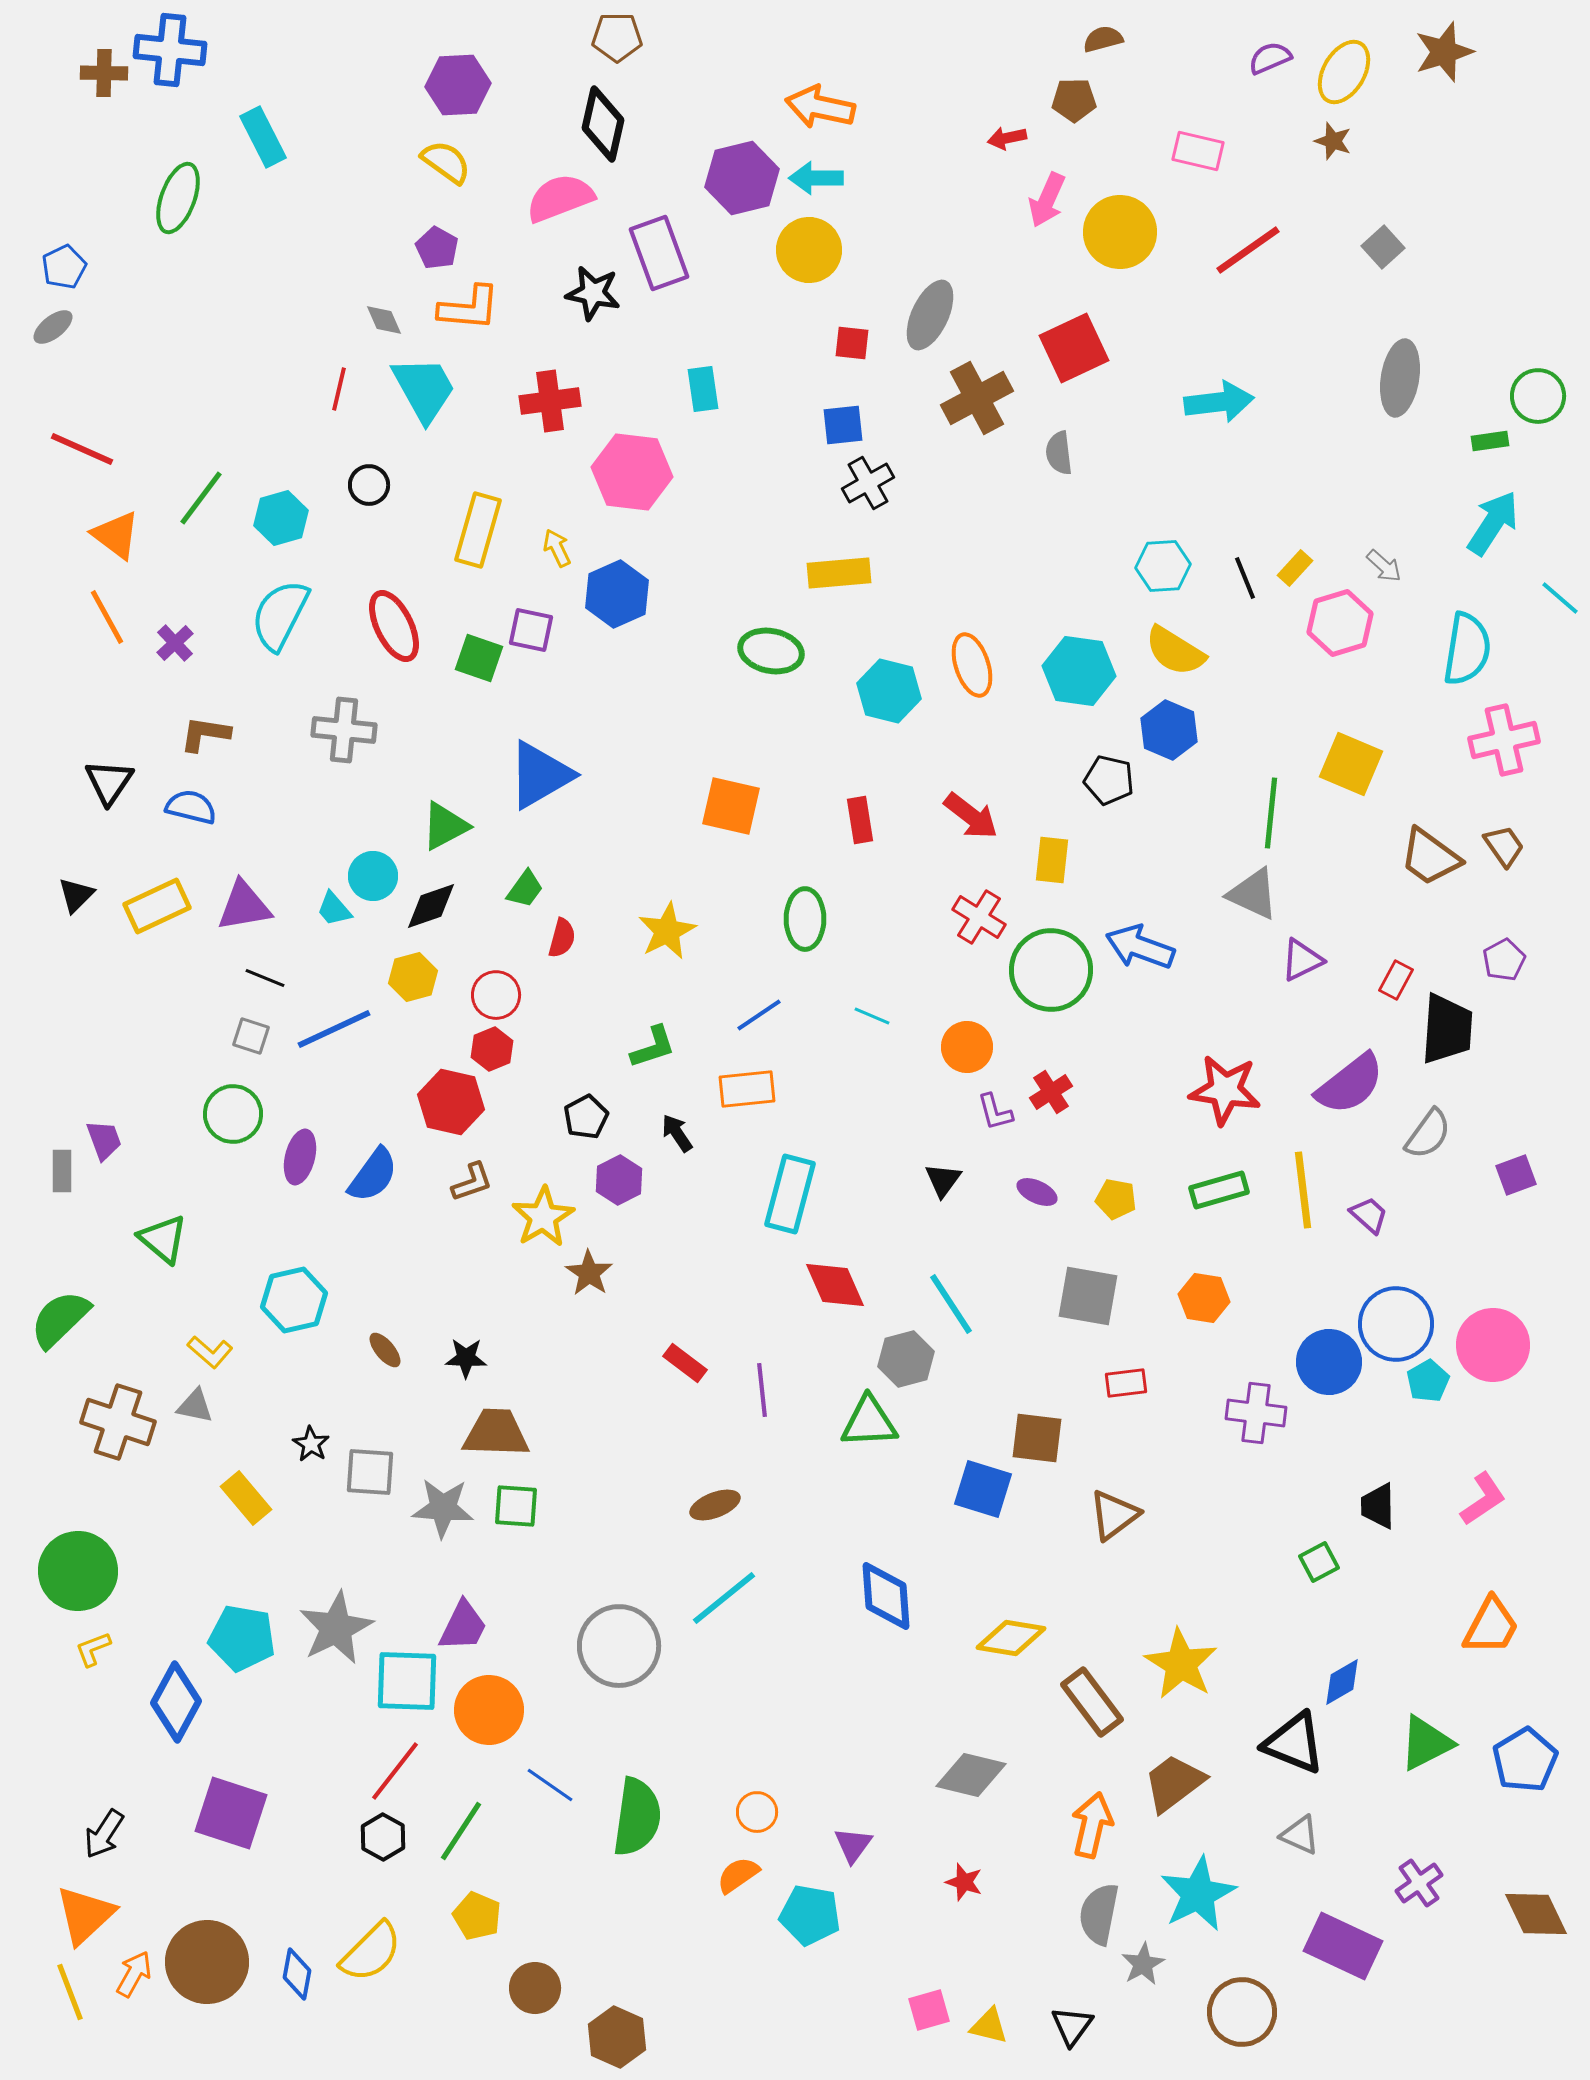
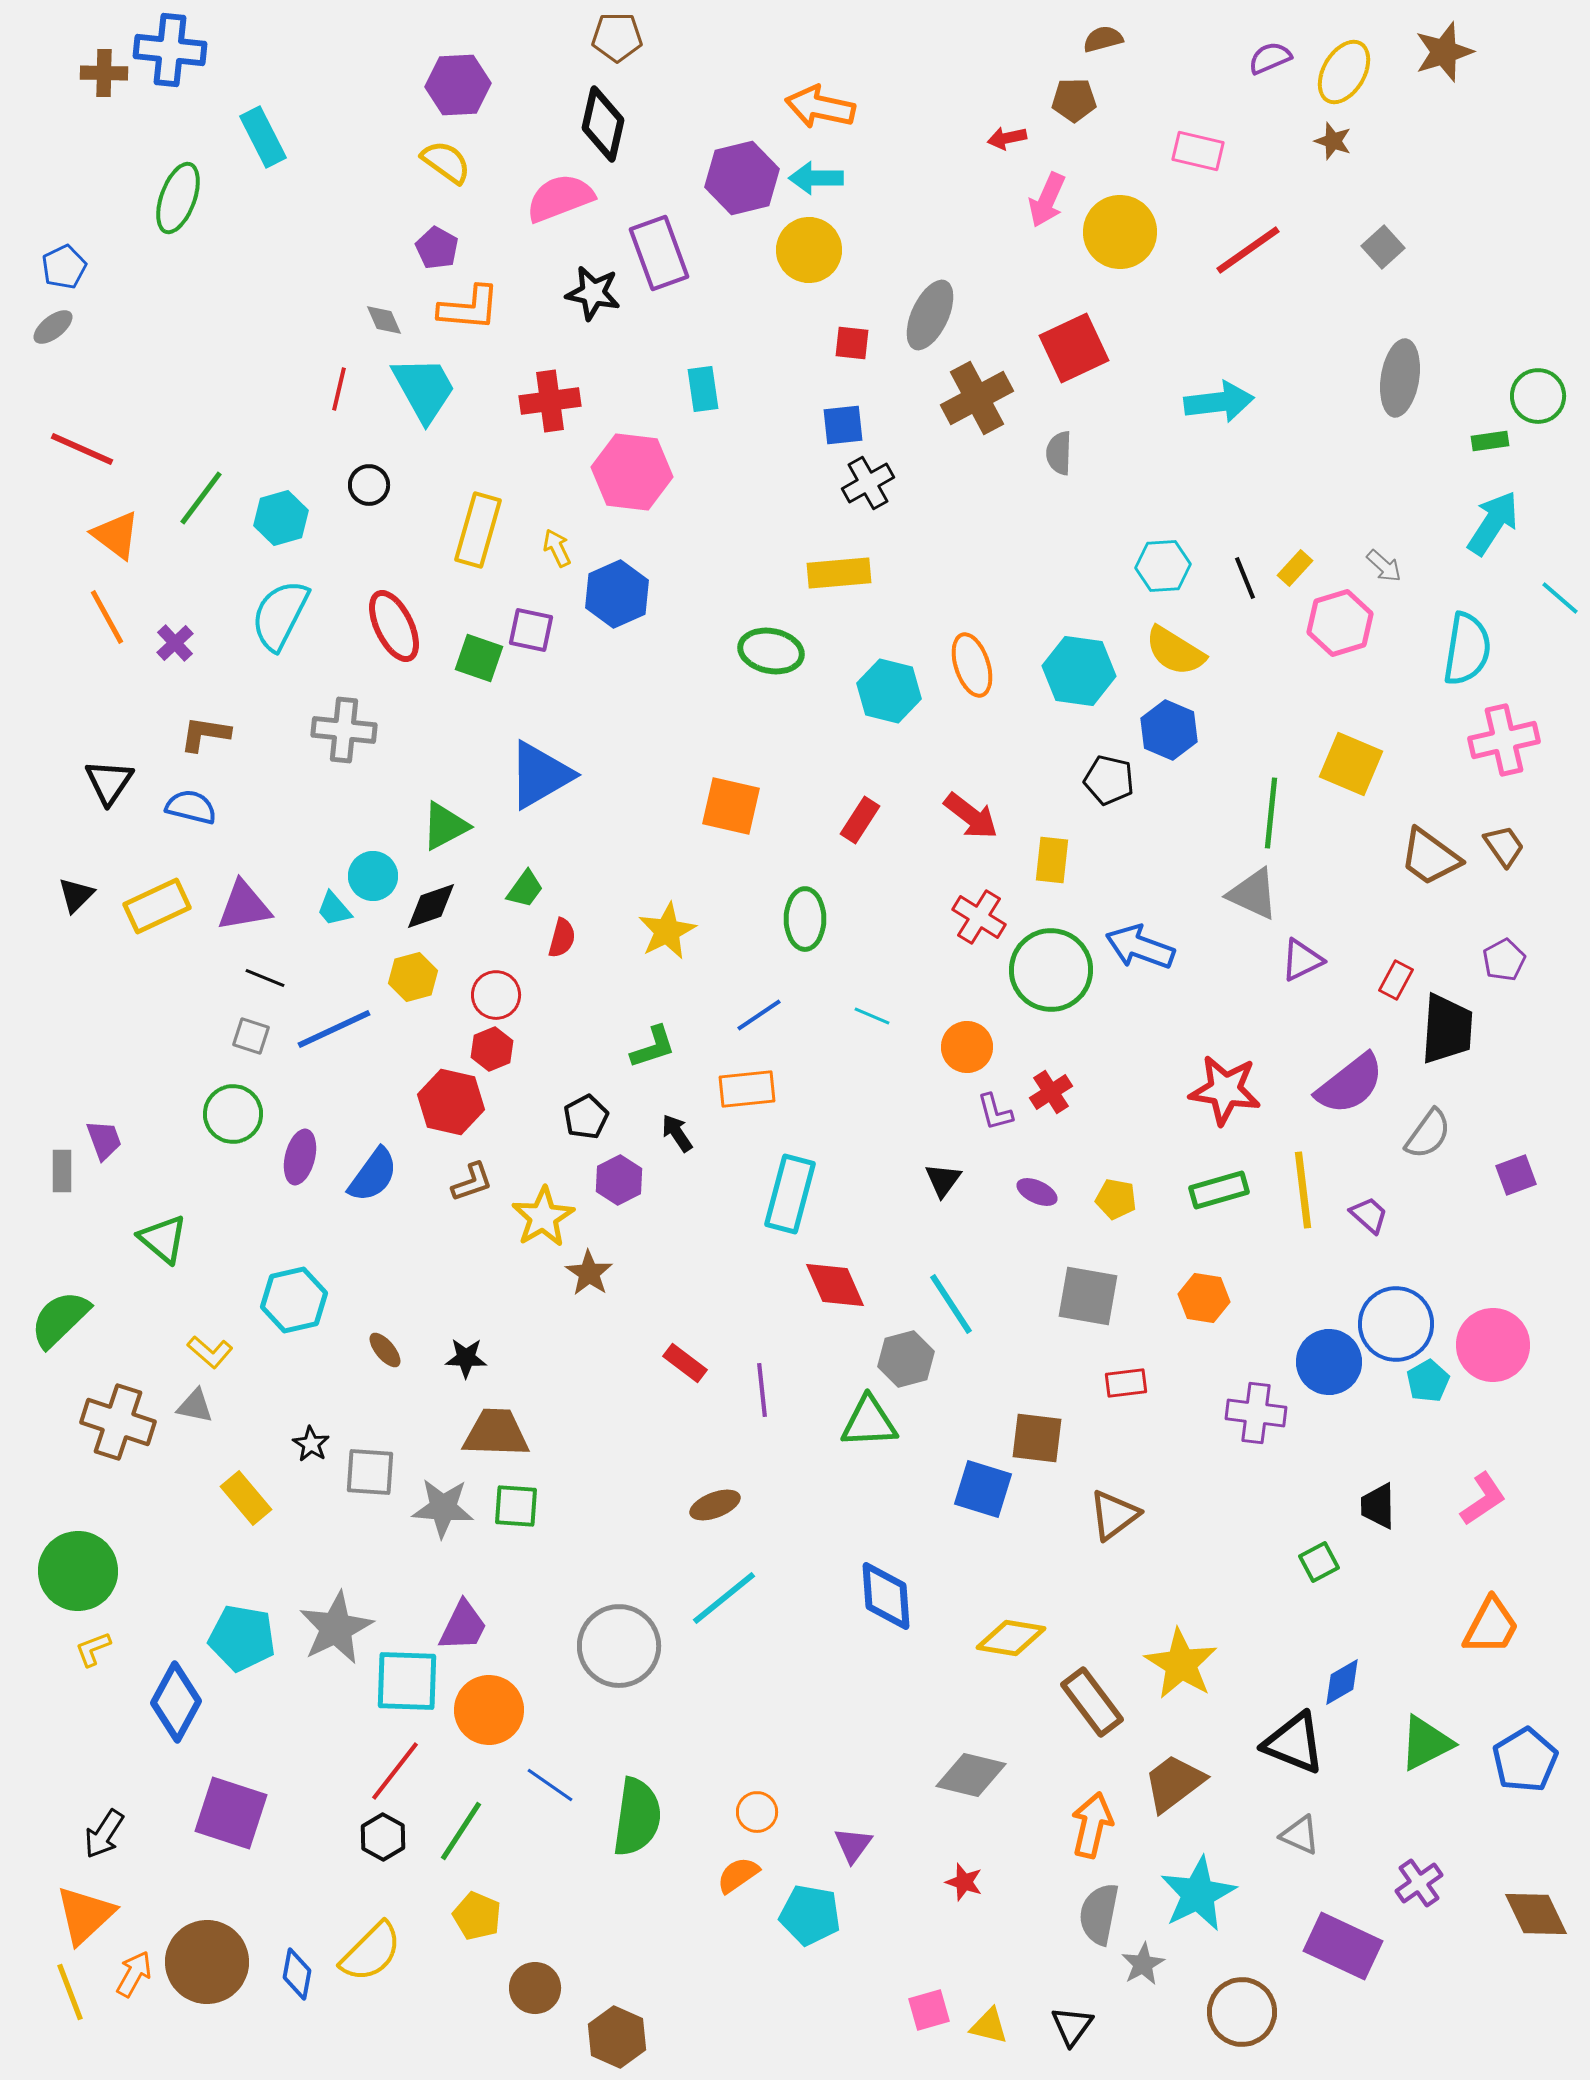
gray semicircle at (1059, 453): rotated 9 degrees clockwise
red rectangle at (860, 820): rotated 42 degrees clockwise
